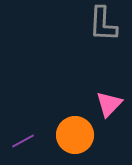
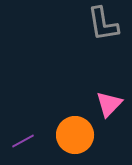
gray L-shape: rotated 12 degrees counterclockwise
